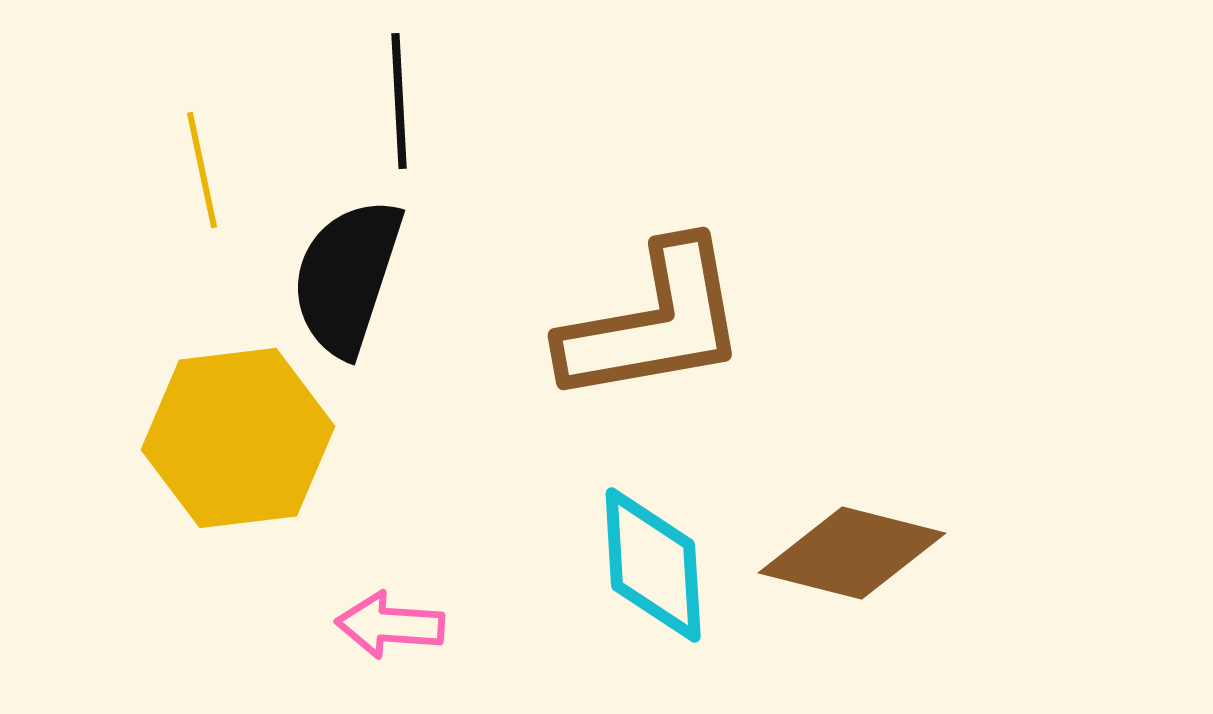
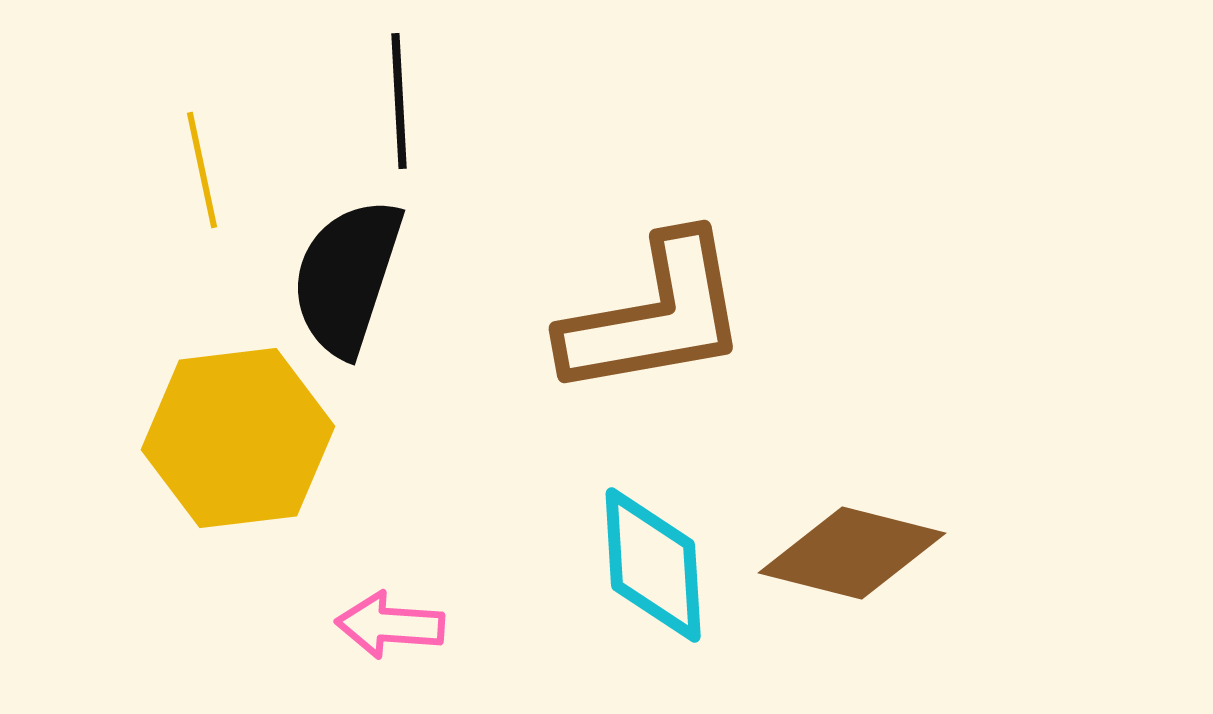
brown L-shape: moved 1 px right, 7 px up
